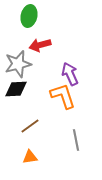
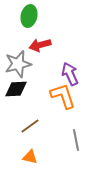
orange triangle: rotated 21 degrees clockwise
